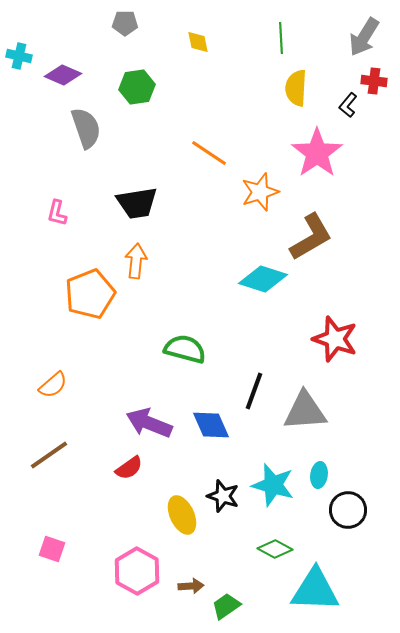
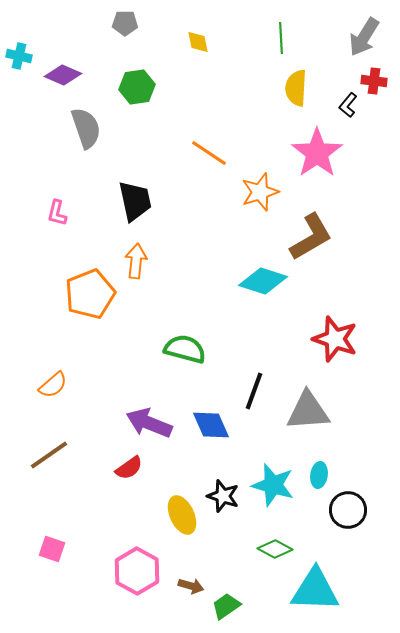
black trapezoid: moved 2 px left, 2 px up; rotated 93 degrees counterclockwise
cyan diamond: moved 2 px down
gray triangle: moved 3 px right
brown arrow: rotated 20 degrees clockwise
